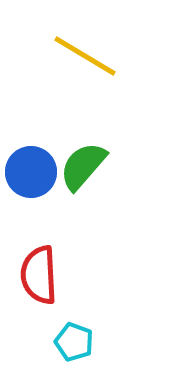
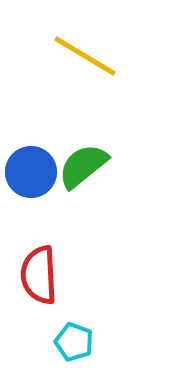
green semicircle: rotated 10 degrees clockwise
